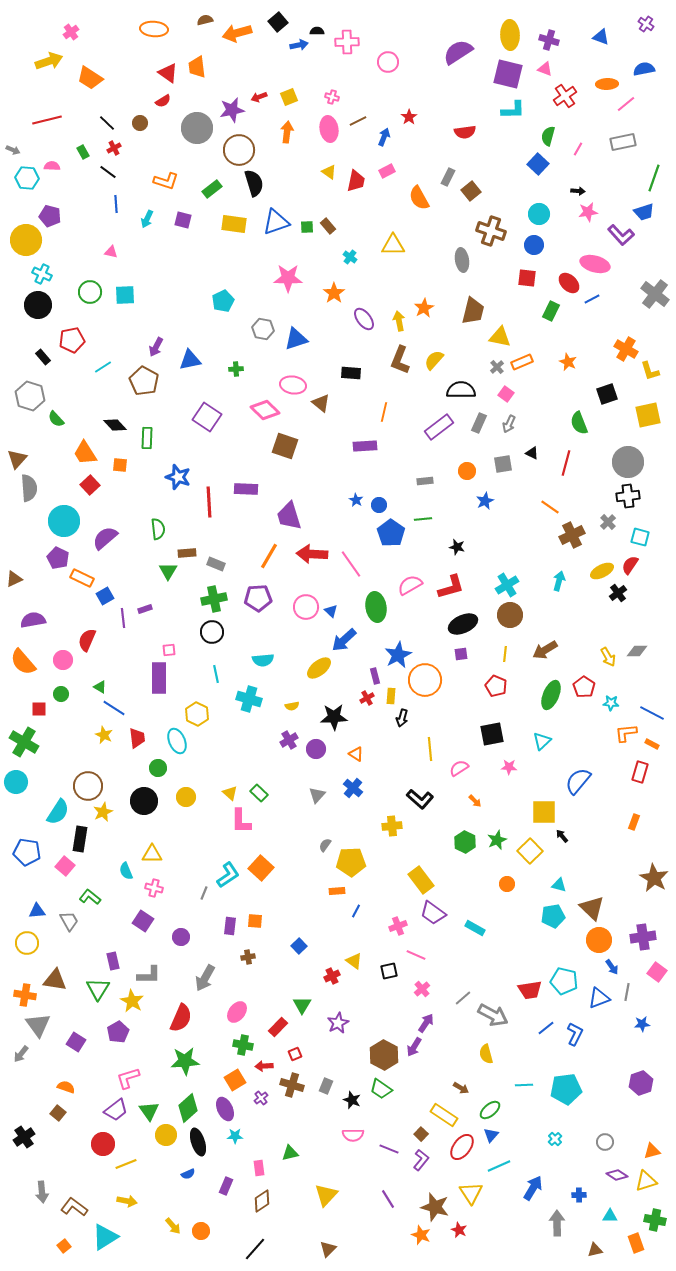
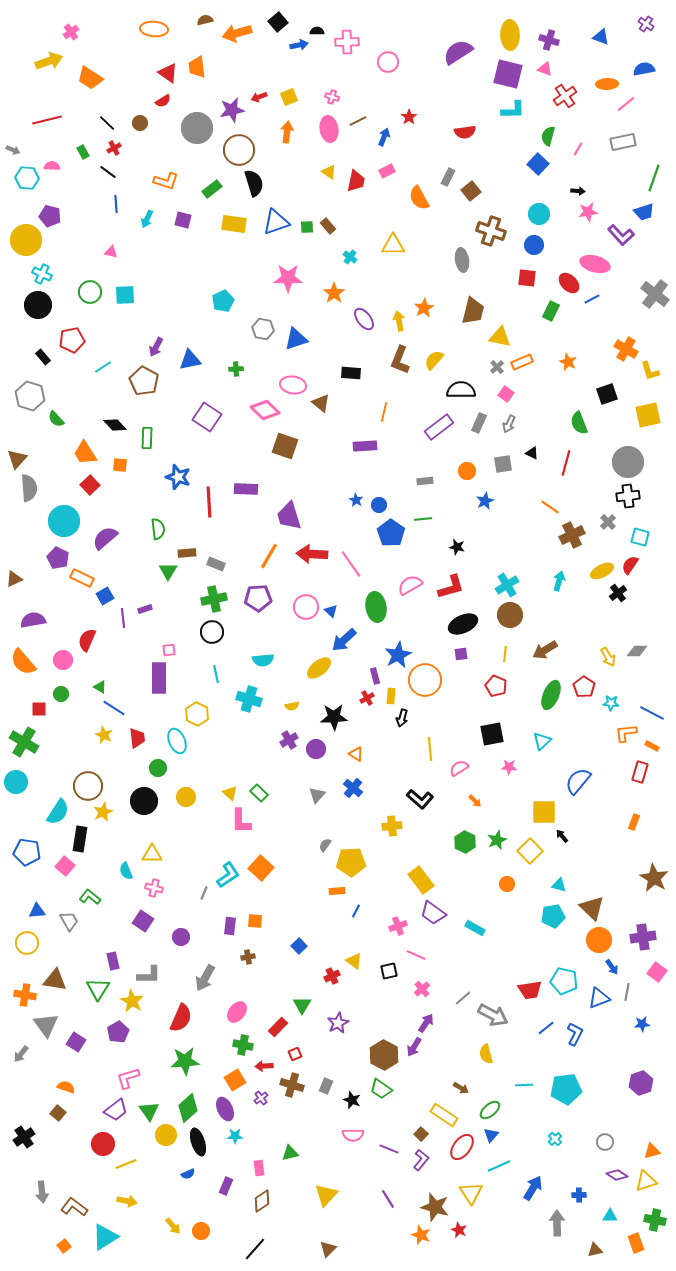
orange rectangle at (652, 744): moved 2 px down
gray triangle at (38, 1025): moved 8 px right
